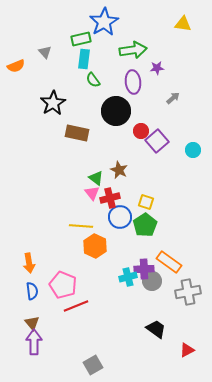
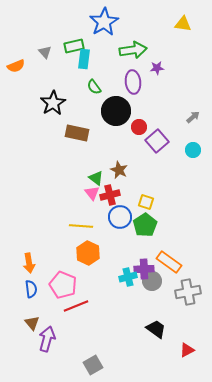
green rectangle: moved 7 px left, 7 px down
green semicircle: moved 1 px right, 7 px down
gray arrow: moved 20 px right, 19 px down
red circle: moved 2 px left, 4 px up
red cross: moved 3 px up
orange hexagon: moved 7 px left, 7 px down
blue semicircle: moved 1 px left, 2 px up
purple arrow: moved 13 px right, 3 px up; rotated 15 degrees clockwise
